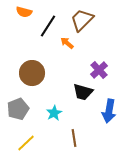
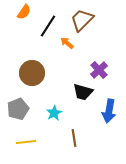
orange semicircle: rotated 70 degrees counterclockwise
yellow line: moved 1 px up; rotated 36 degrees clockwise
